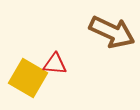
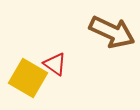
red triangle: rotated 30 degrees clockwise
